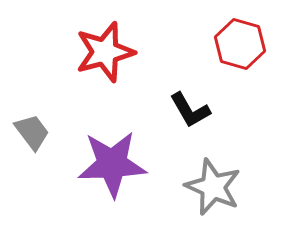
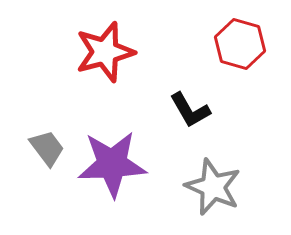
gray trapezoid: moved 15 px right, 16 px down
